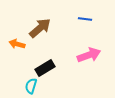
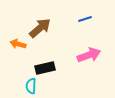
blue line: rotated 24 degrees counterclockwise
orange arrow: moved 1 px right
black rectangle: rotated 18 degrees clockwise
cyan semicircle: rotated 14 degrees counterclockwise
